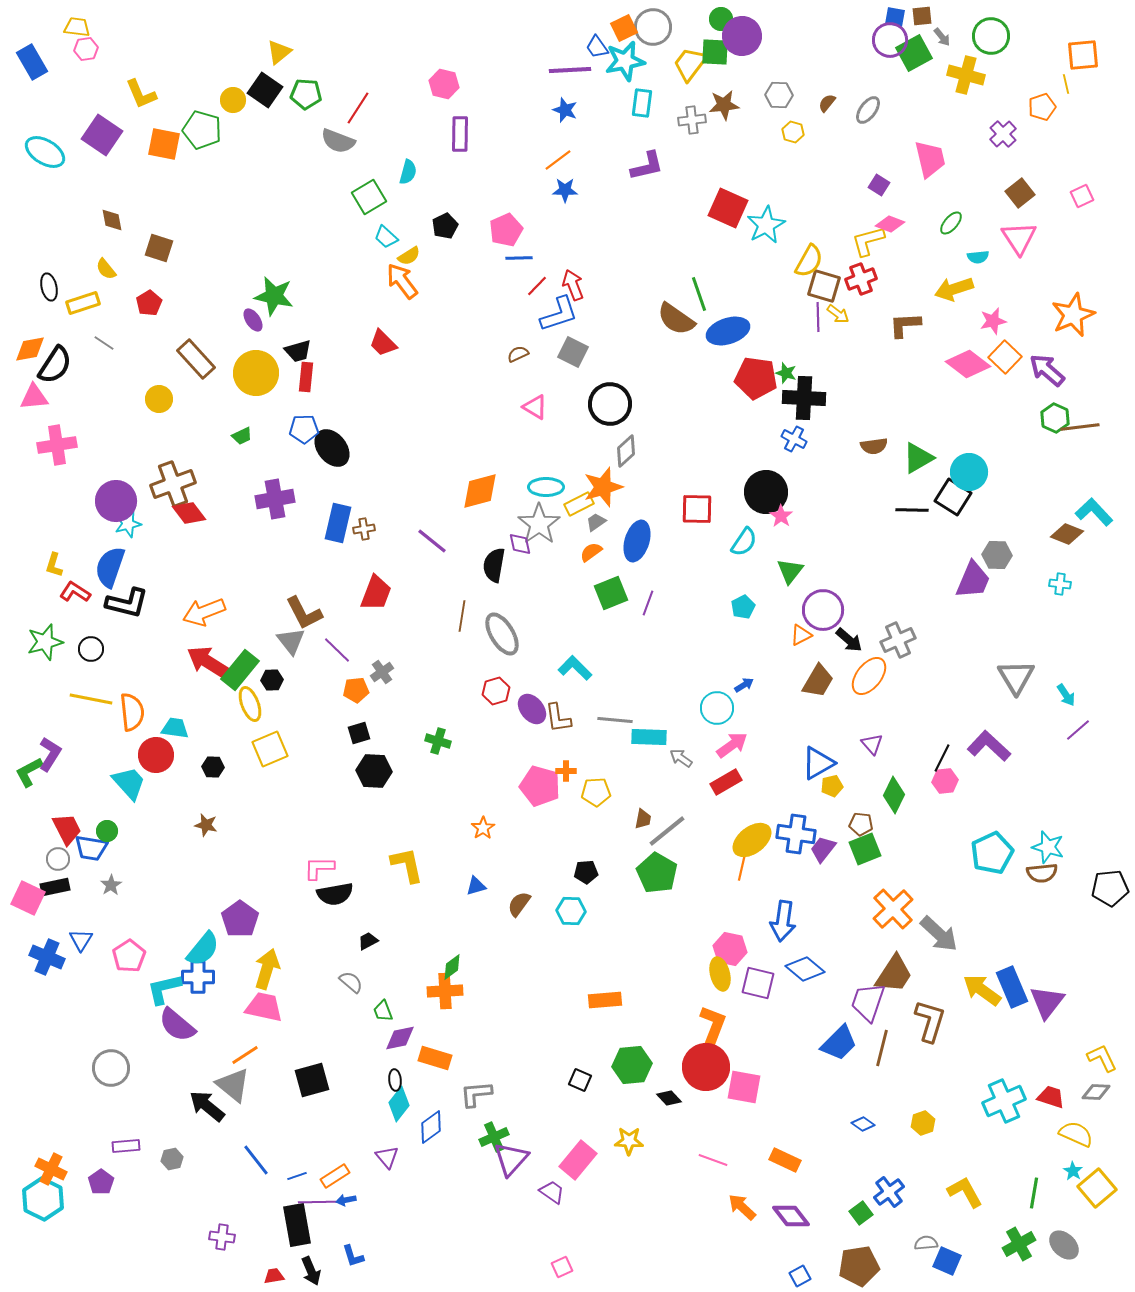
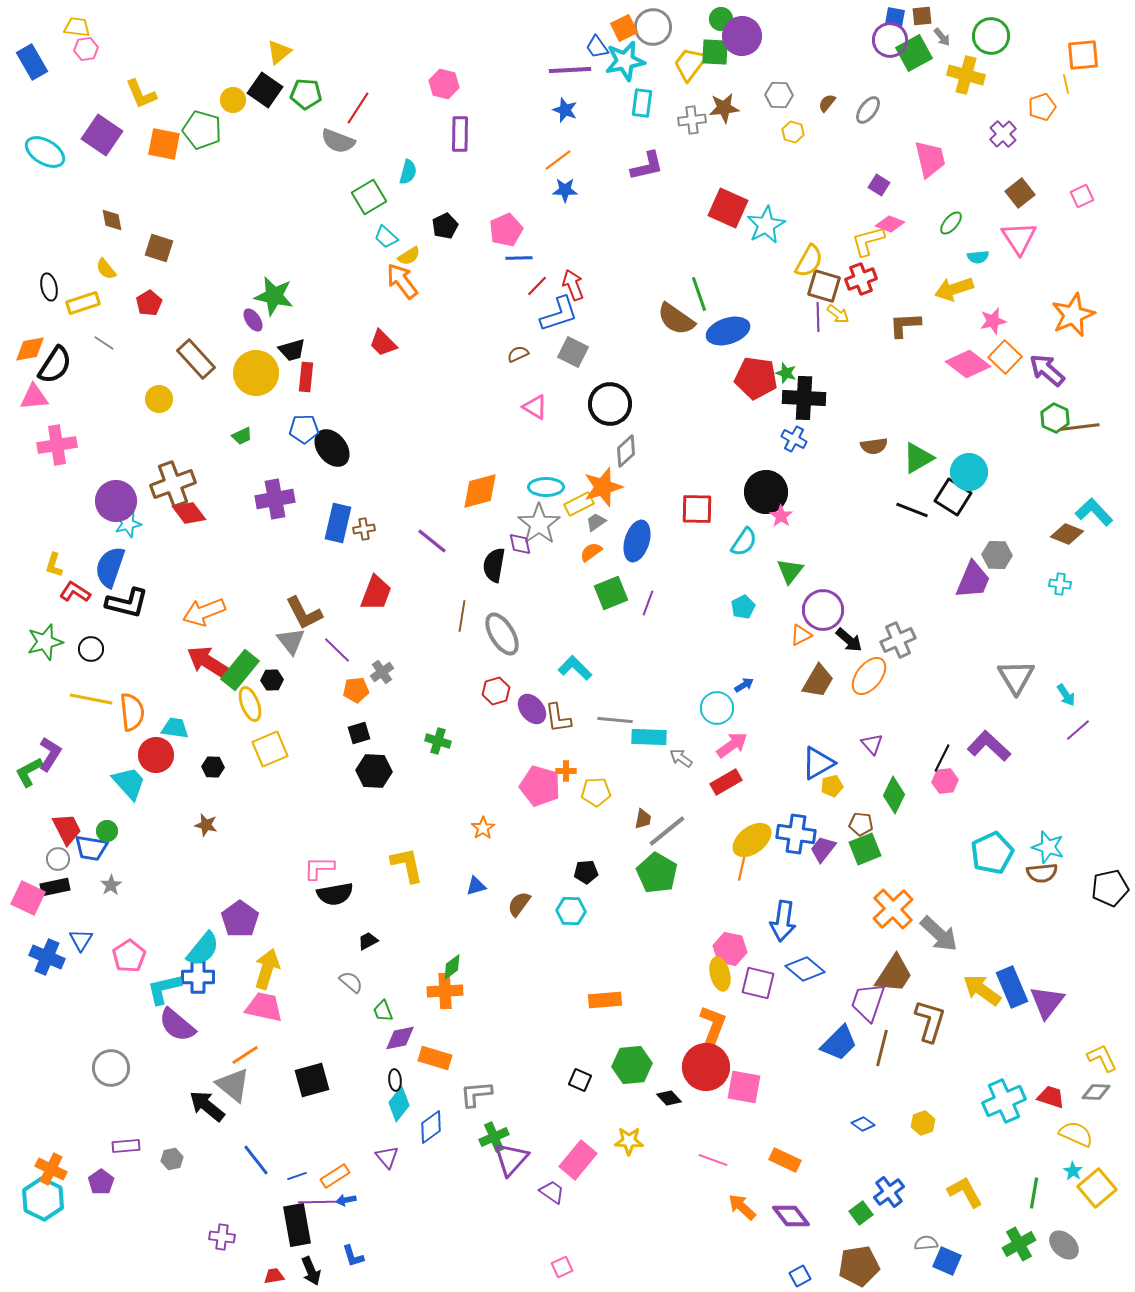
brown star at (724, 105): moved 3 px down
black trapezoid at (298, 351): moved 6 px left, 1 px up
black line at (912, 510): rotated 20 degrees clockwise
black pentagon at (1110, 888): rotated 6 degrees counterclockwise
